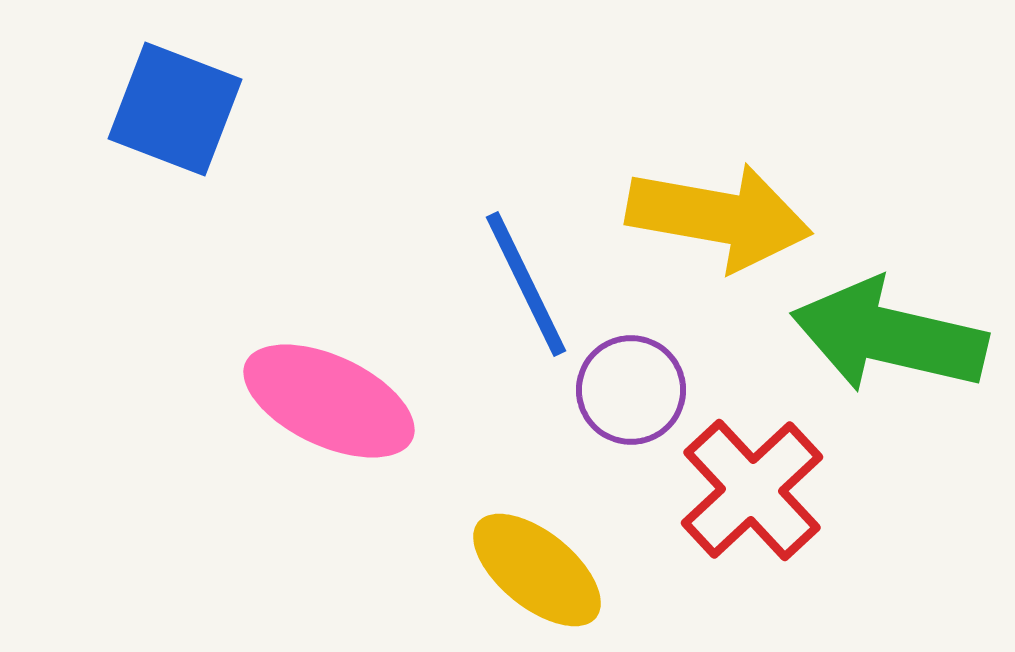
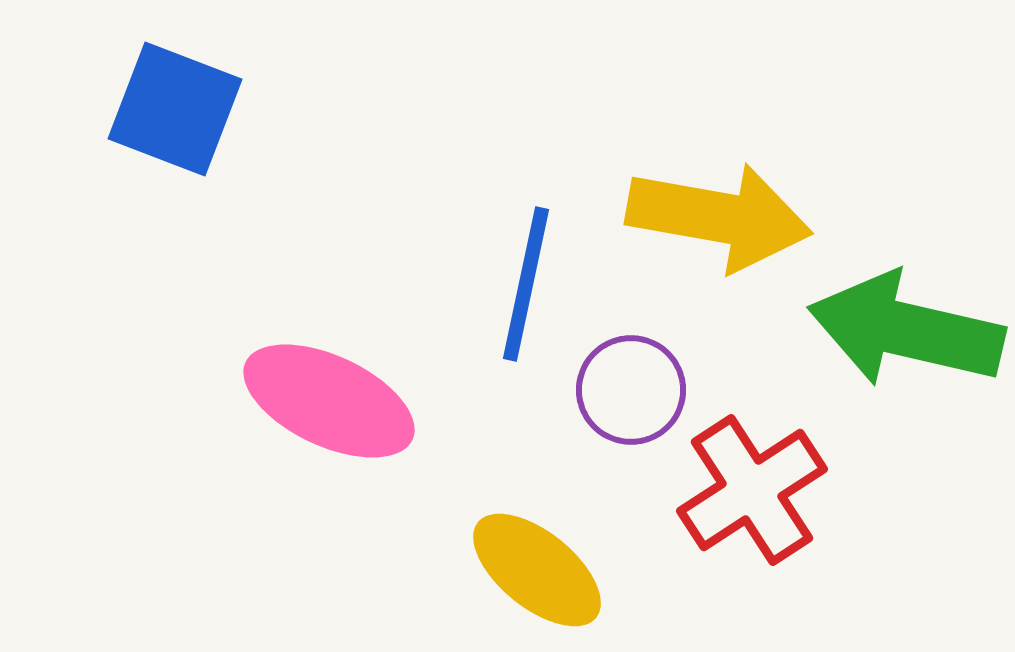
blue line: rotated 38 degrees clockwise
green arrow: moved 17 px right, 6 px up
red cross: rotated 10 degrees clockwise
